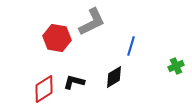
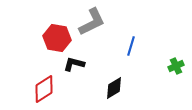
black diamond: moved 11 px down
black L-shape: moved 18 px up
